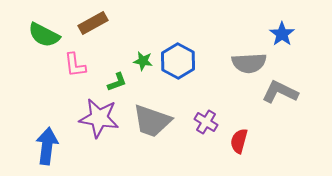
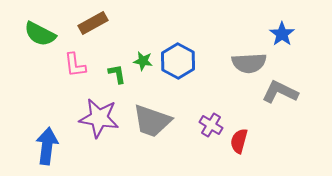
green semicircle: moved 4 px left, 1 px up
green L-shape: moved 8 px up; rotated 80 degrees counterclockwise
purple cross: moved 5 px right, 3 px down
